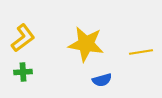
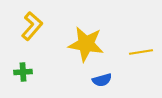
yellow L-shape: moved 9 px right, 12 px up; rotated 12 degrees counterclockwise
